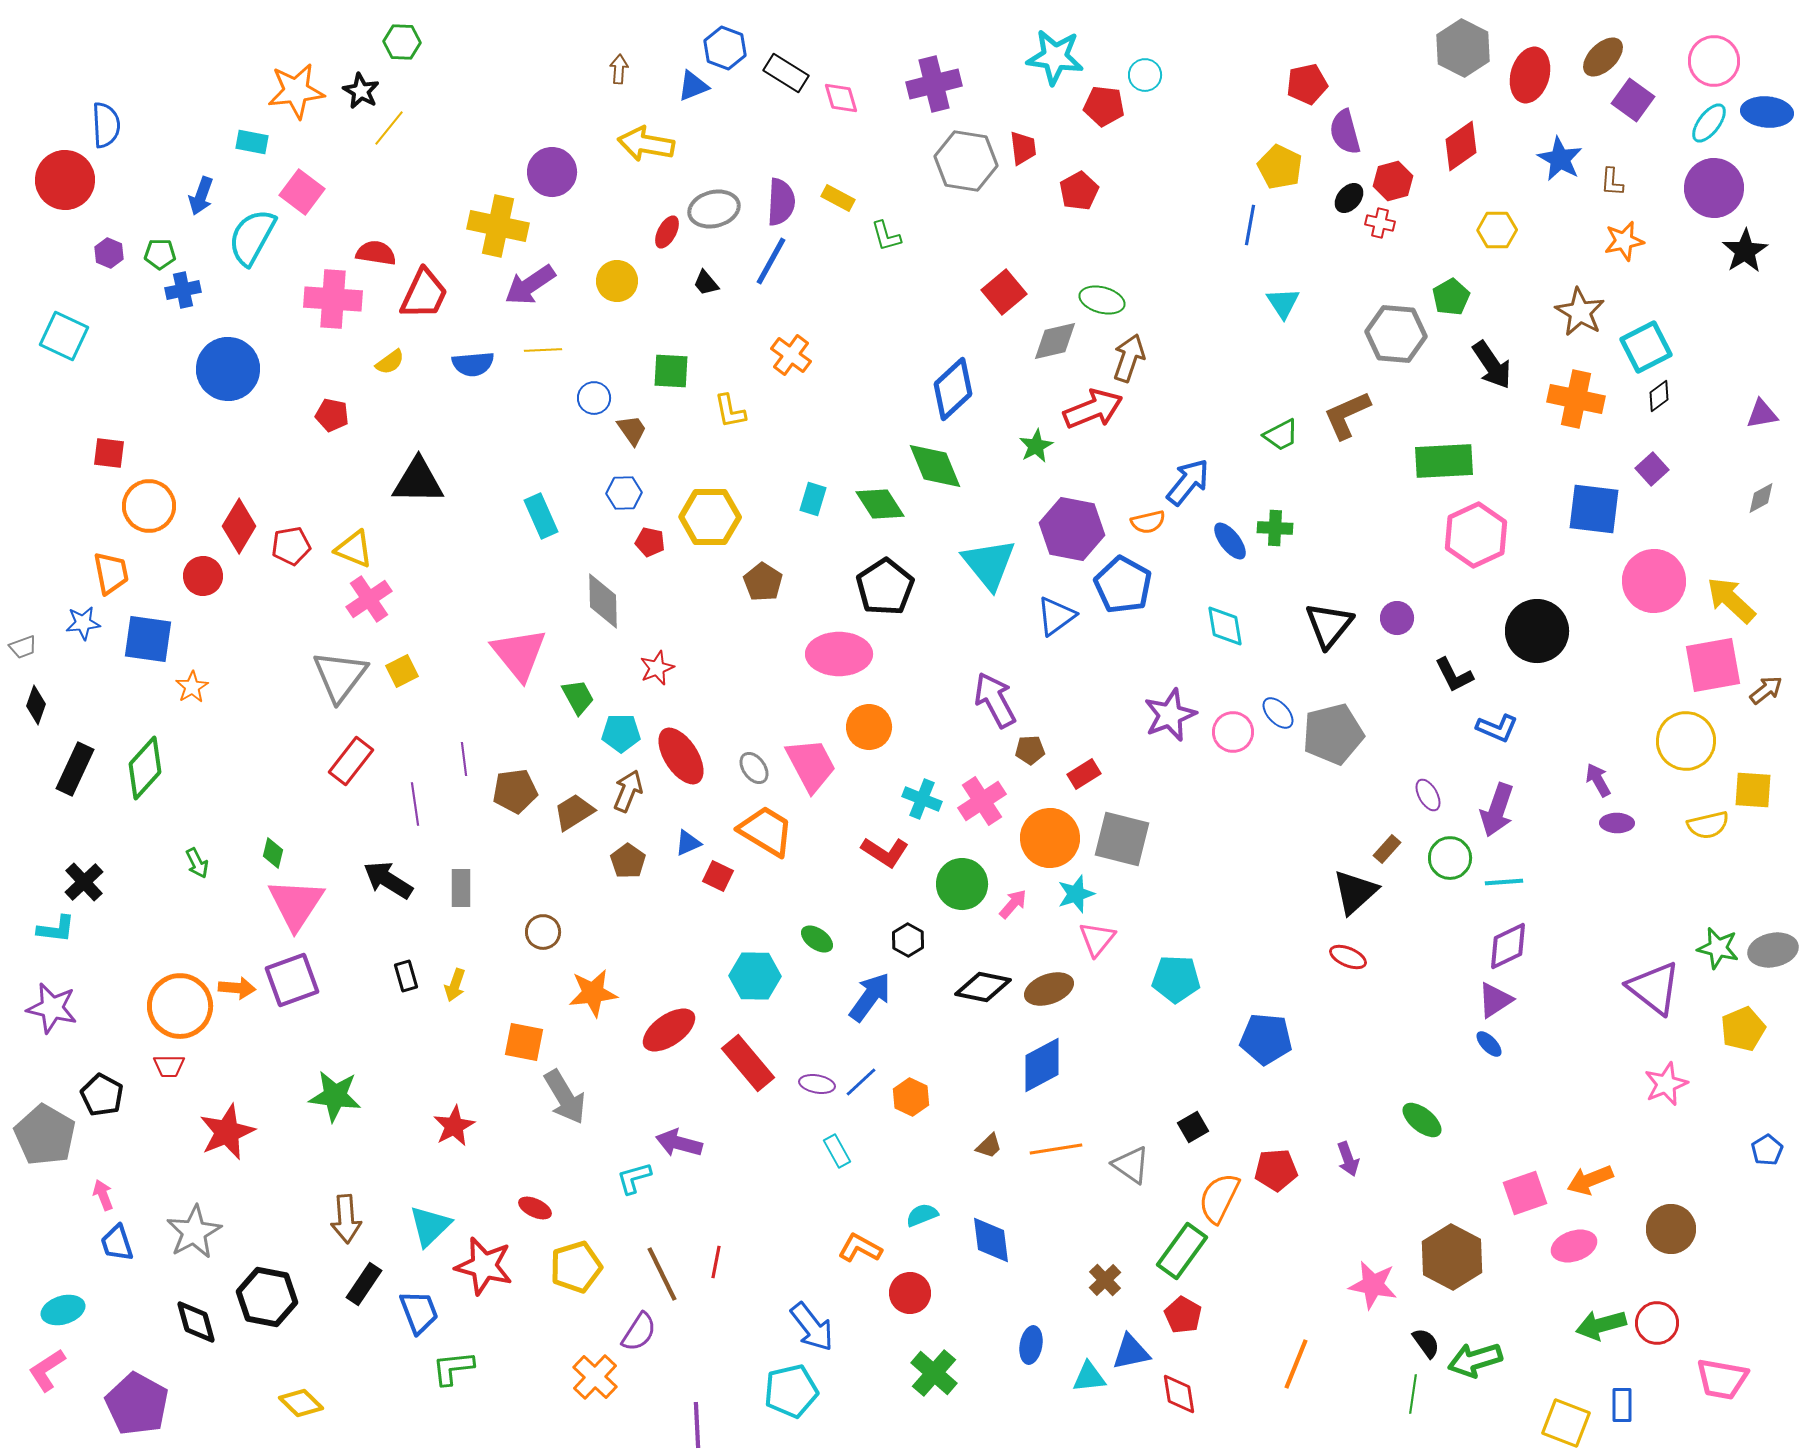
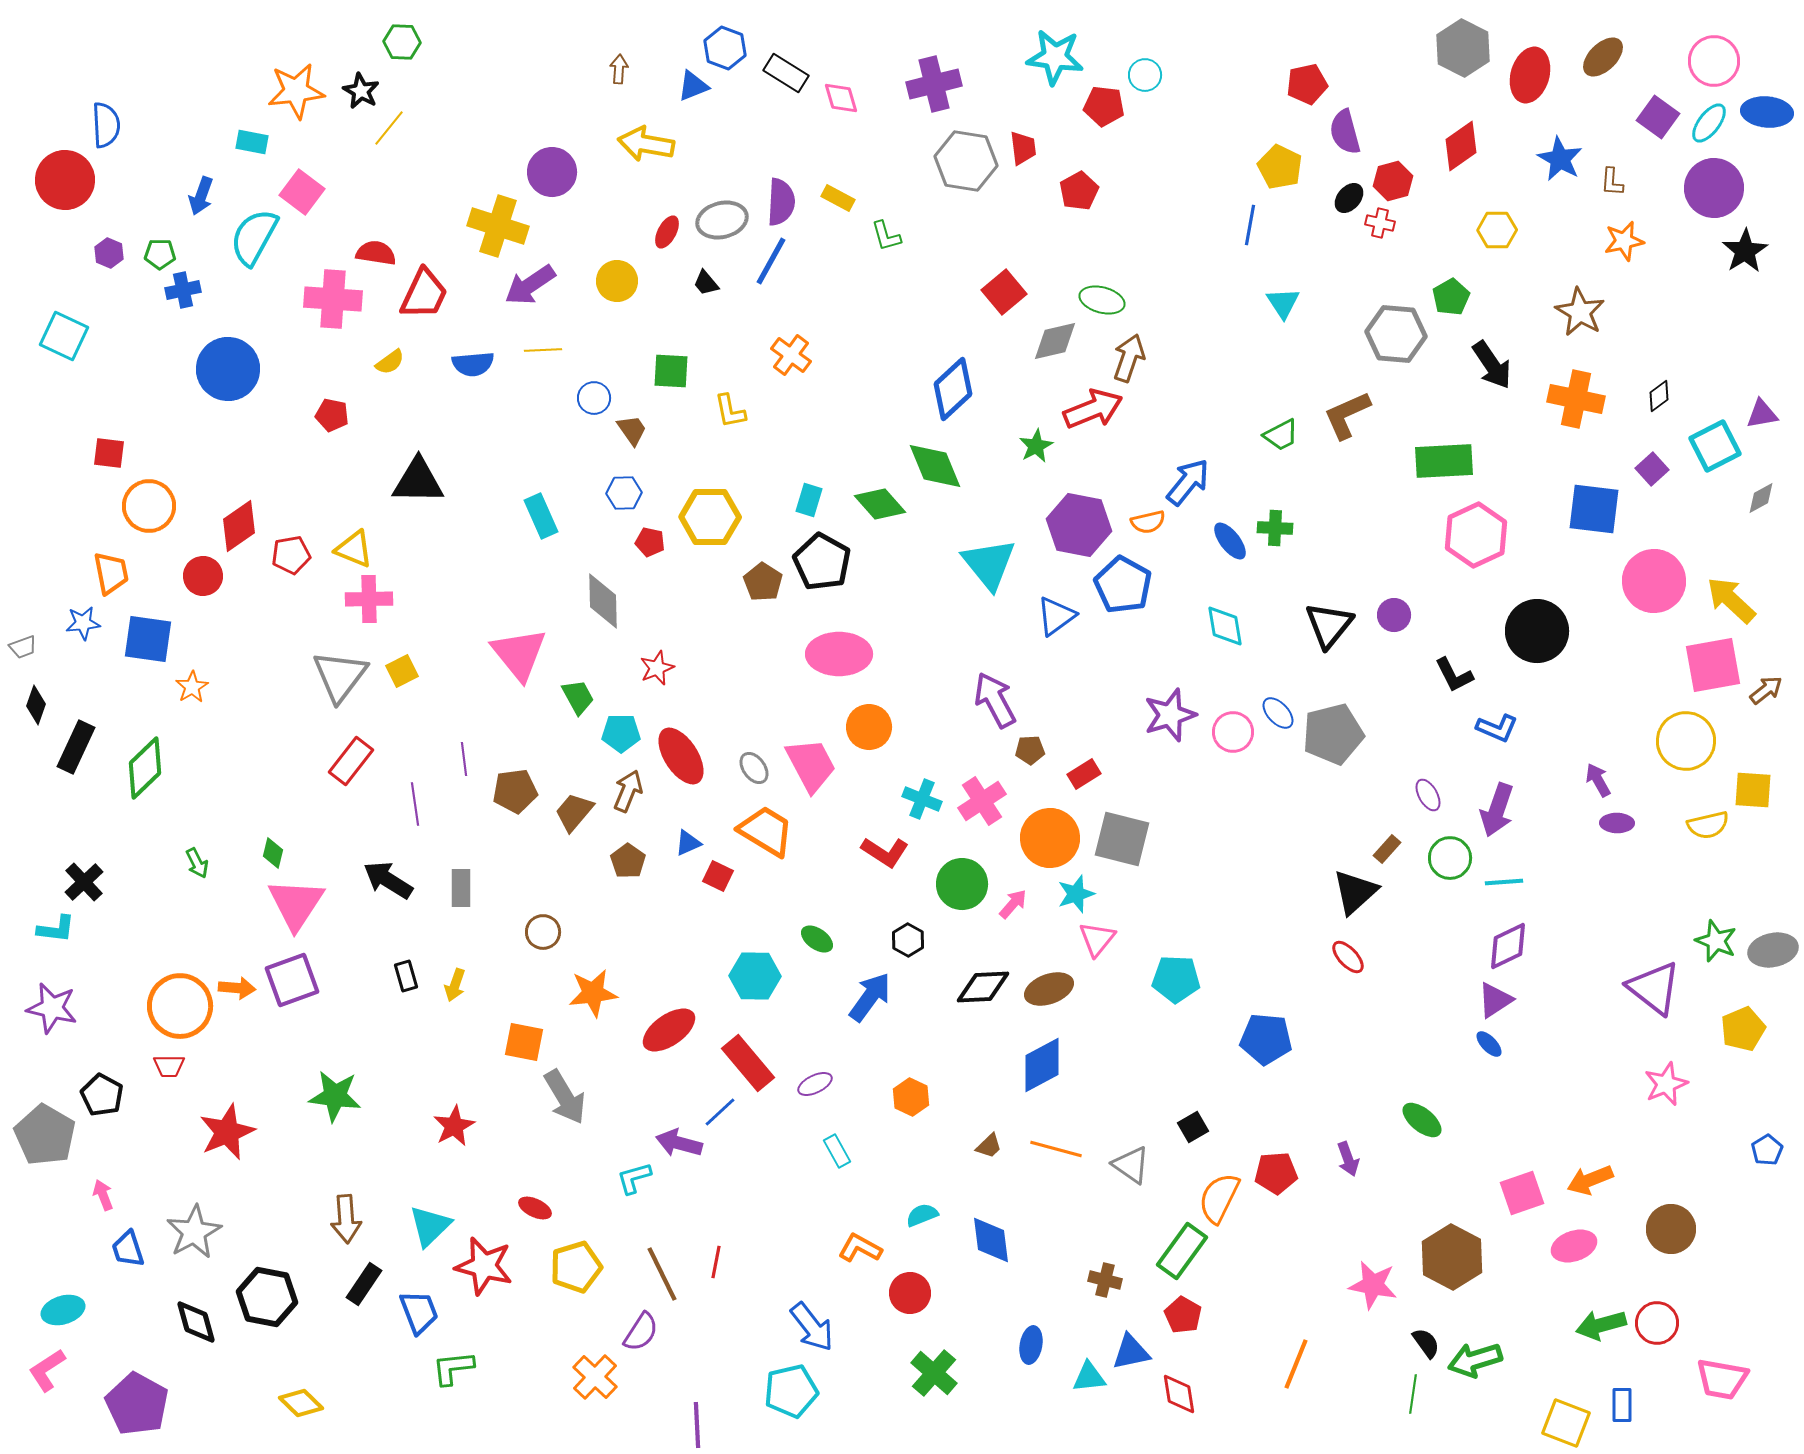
purple square at (1633, 100): moved 25 px right, 17 px down
gray ellipse at (714, 209): moved 8 px right, 11 px down
yellow cross at (498, 226): rotated 6 degrees clockwise
cyan semicircle at (252, 237): moved 2 px right
cyan square at (1646, 347): moved 69 px right, 99 px down
cyan rectangle at (813, 499): moved 4 px left, 1 px down
green diamond at (880, 504): rotated 9 degrees counterclockwise
red diamond at (239, 526): rotated 24 degrees clockwise
purple hexagon at (1072, 529): moved 7 px right, 4 px up
red pentagon at (291, 546): moved 9 px down
black pentagon at (885, 587): moved 63 px left, 25 px up; rotated 10 degrees counterclockwise
pink cross at (369, 599): rotated 33 degrees clockwise
purple circle at (1397, 618): moved 3 px left, 3 px up
purple star at (1170, 715): rotated 4 degrees clockwise
green diamond at (145, 768): rotated 4 degrees clockwise
black rectangle at (75, 769): moved 1 px right, 22 px up
brown trapezoid at (574, 812): rotated 18 degrees counterclockwise
green star at (1718, 948): moved 2 px left, 7 px up; rotated 9 degrees clockwise
red ellipse at (1348, 957): rotated 24 degrees clockwise
black diamond at (983, 987): rotated 14 degrees counterclockwise
blue line at (861, 1082): moved 141 px left, 30 px down
purple ellipse at (817, 1084): moved 2 px left; rotated 36 degrees counterclockwise
orange line at (1056, 1149): rotated 24 degrees clockwise
red pentagon at (1276, 1170): moved 3 px down
pink square at (1525, 1193): moved 3 px left
blue trapezoid at (117, 1243): moved 11 px right, 6 px down
brown cross at (1105, 1280): rotated 32 degrees counterclockwise
purple semicircle at (639, 1332): moved 2 px right
